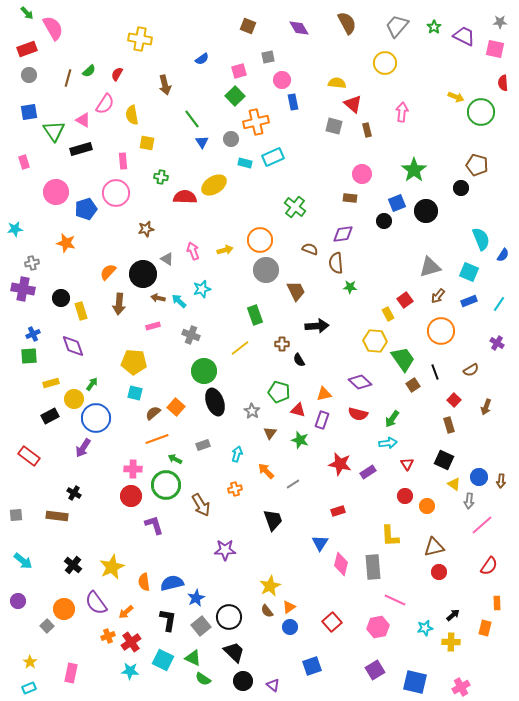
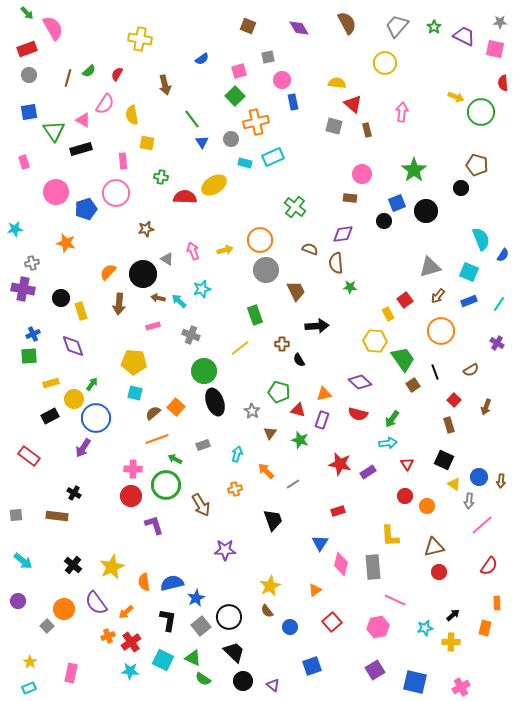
orange triangle at (289, 607): moved 26 px right, 17 px up
